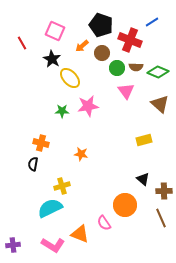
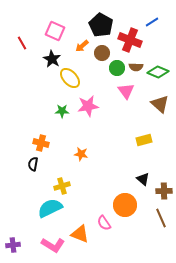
black pentagon: rotated 10 degrees clockwise
